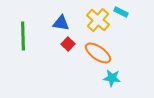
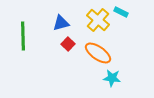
blue triangle: rotated 24 degrees counterclockwise
